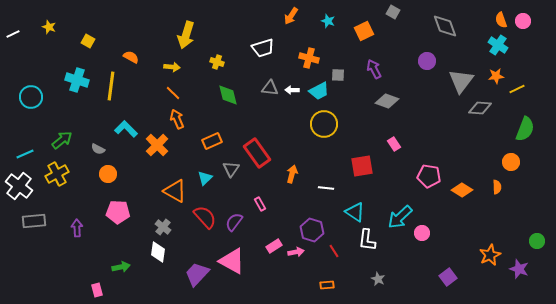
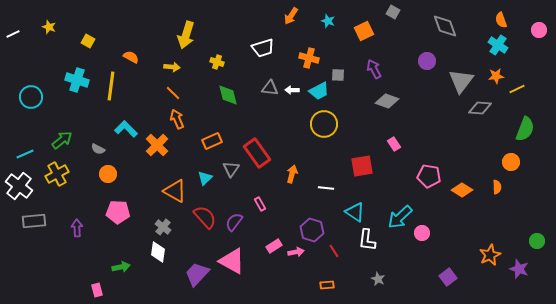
pink circle at (523, 21): moved 16 px right, 9 px down
